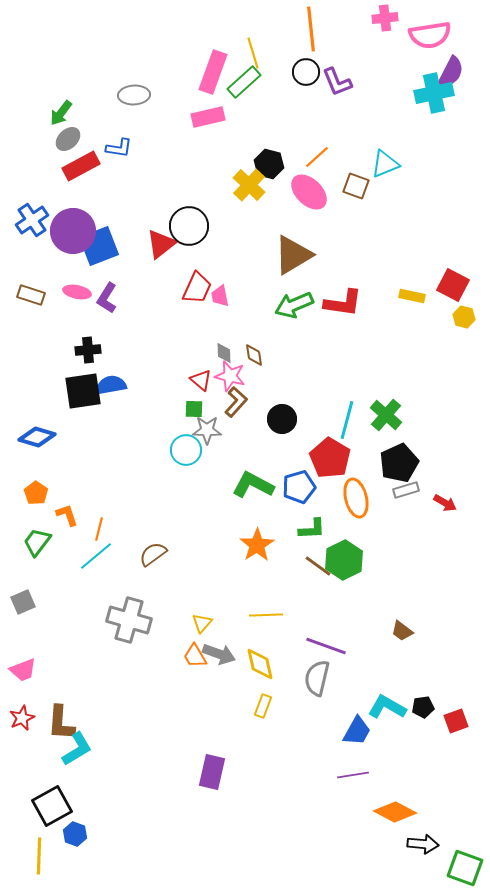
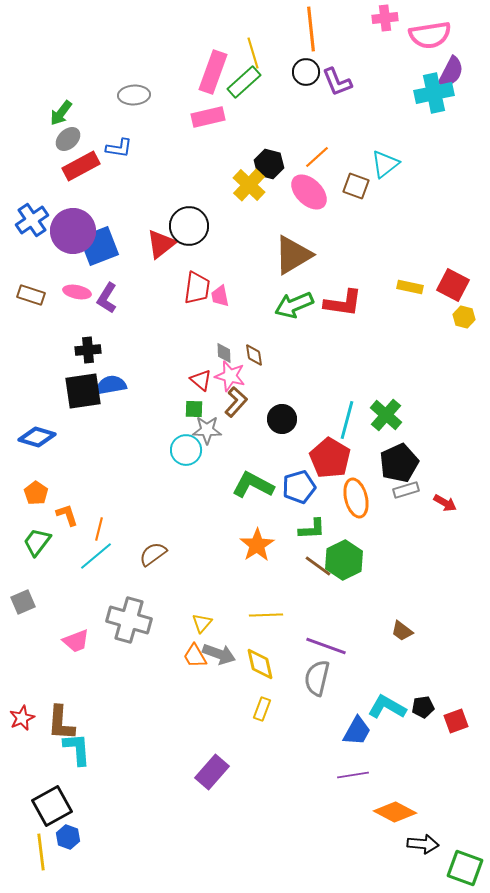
cyan triangle at (385, 164): rotated 16 degrees counterclockwise
red trapezoid at (197, 288): rotated 16 degrees counterclockwise
yellow rectangle at (412, 296): moved 2 px left, 9 px up
pink trapezoid at (23, 670): moved 53 px right, 29 px up
yellow rectangle at (263, 706): moved 1 px left, 3 px down
cyan L-shape at (77, 749): rotated 63 degrees counterclockwise
purple rectangle at (212, 772): rotated 28 degrees clockwise
blue hexagon at (75, 834): moved 7 px left, 3 px down
yellow line at (39, 856): moved 2 px right, 4 px up; rotated 9 degrees counterclockwise
